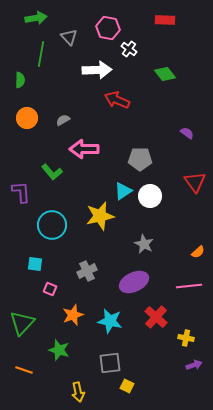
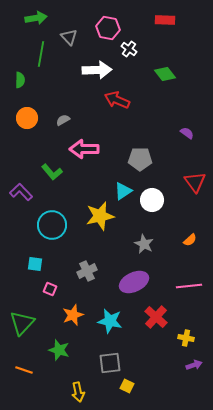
purple L-shape: rotated 40 degrees counterclockwise
white circle: moved 2 px right, 4 px down
orange semicircle: moved 8 px left, 12 px up
